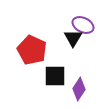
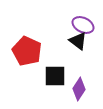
black triangle: moved 5 px right, 3 px down; rotated 24 degrees counterclockwise
red pentagon: moved 5 px left, 1 px down
